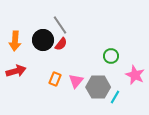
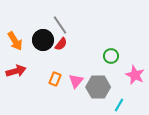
orange arrow: rotated 36 degrees counterclockwise
cyan line: moved 4 px right, 8 px down
